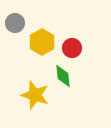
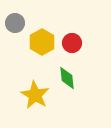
red circle: moved 5 px up
green diamond: moved 4 px right, 2 px down
yellow star: rotated 12 degrees clockwise
